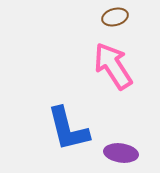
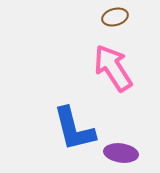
pink arrow: moved 2 px down
blue L-shape: moved 6 px right
